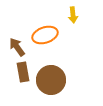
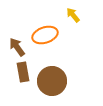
yellow arrow: rotated 147 degrees clockwise
brown circle: moved 1 px right, 1 px down
